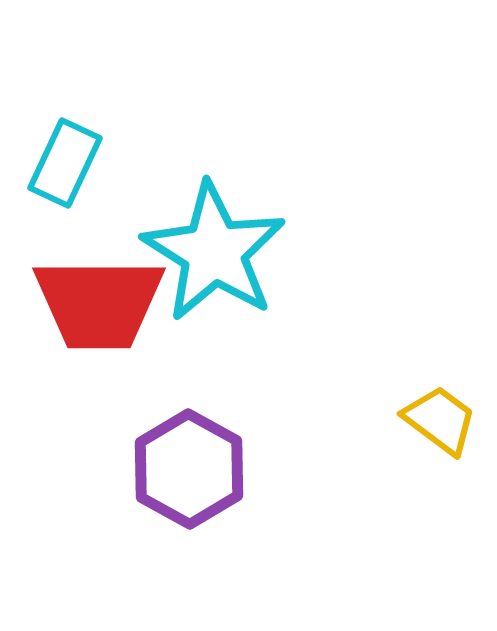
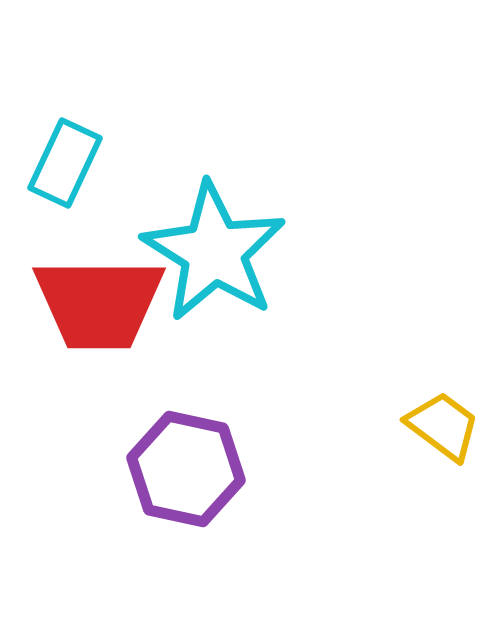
yellow trapezoid: moved 3 px right, 6 px down
purple hexagon: moved 3 px left; rotated 17 degrees counterclockwise
